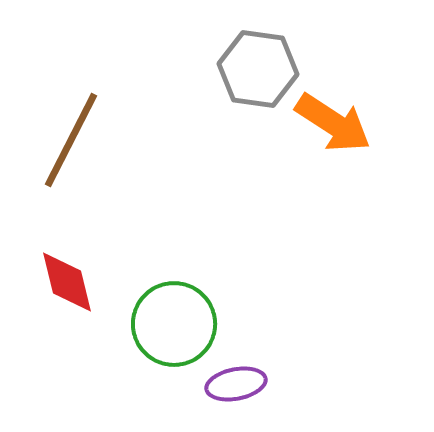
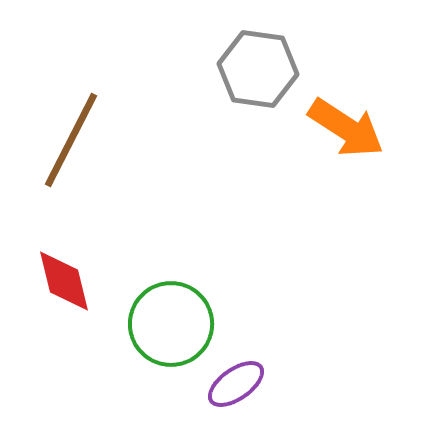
orange arrow: moved 13 px right, 5 px down
red diamond: moved 3 px left, 1 px up
green circle: moved 3 px left
purple ellipse: rotated 24 degrees counterclockwise
